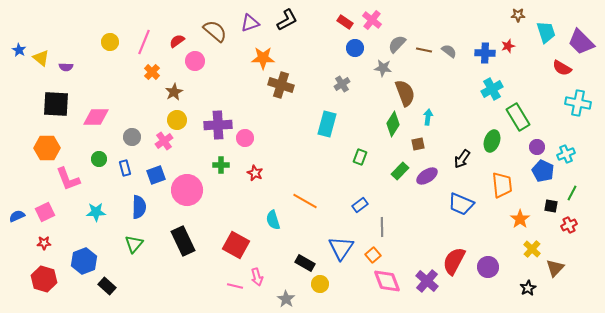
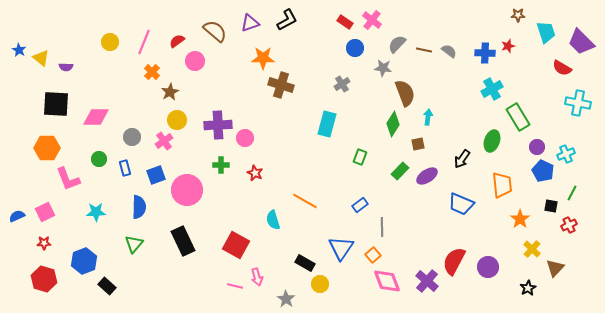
brown star at (174, 92): moved 4 px left
